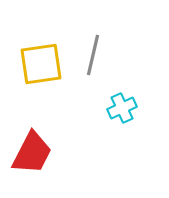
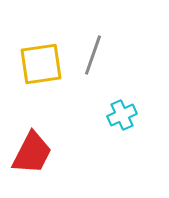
gray line: rotated 6 degrees clockwise
cyan cross: moved 7 px down
